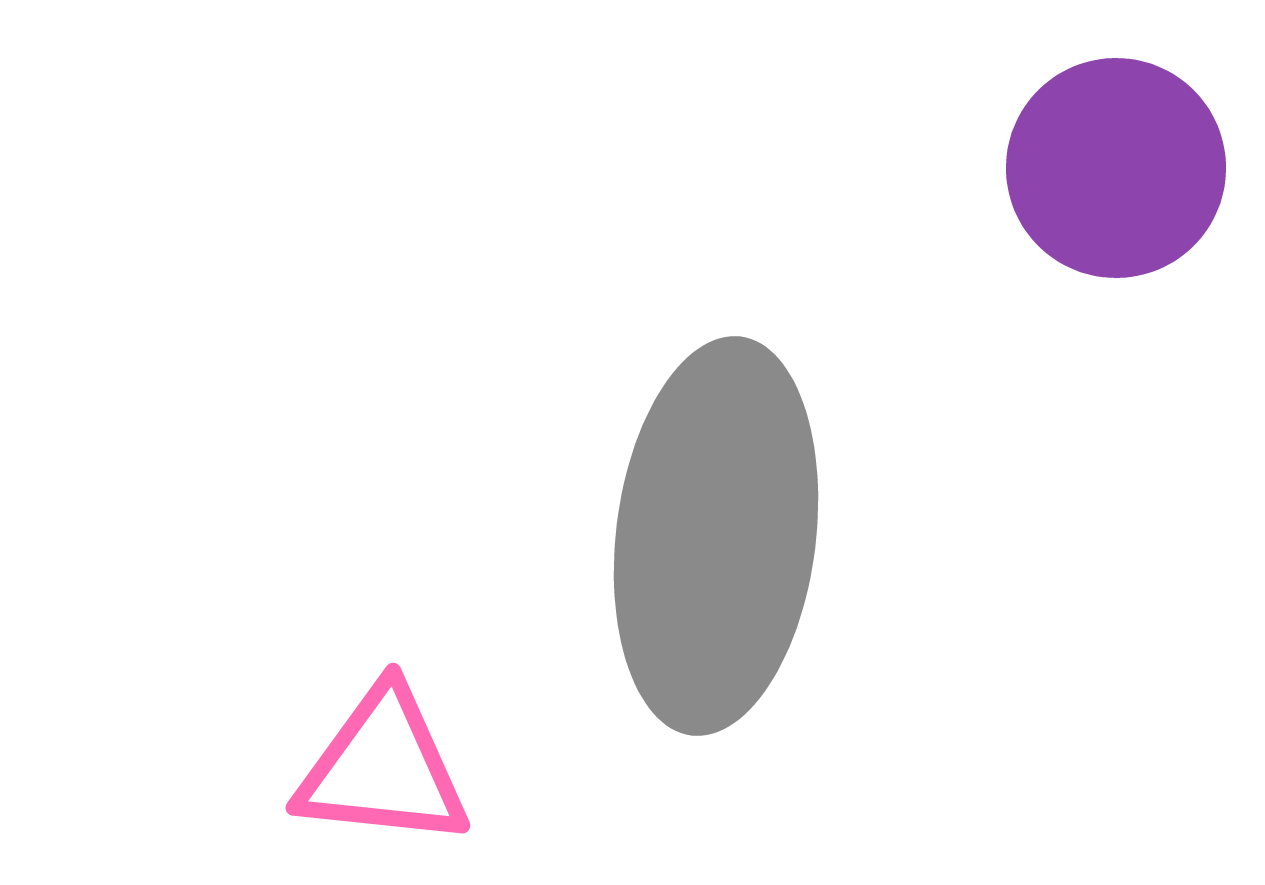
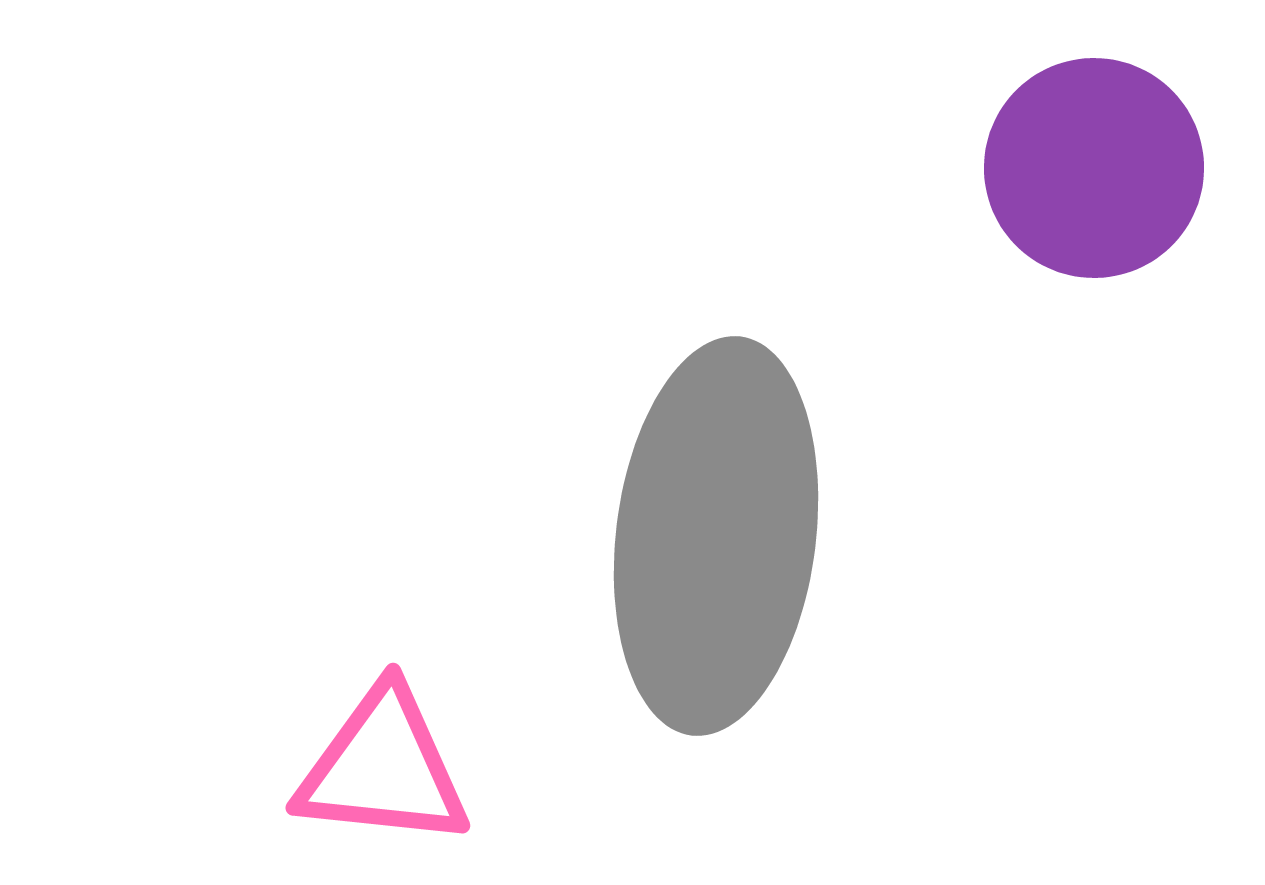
purple circle: moved 22 px left
